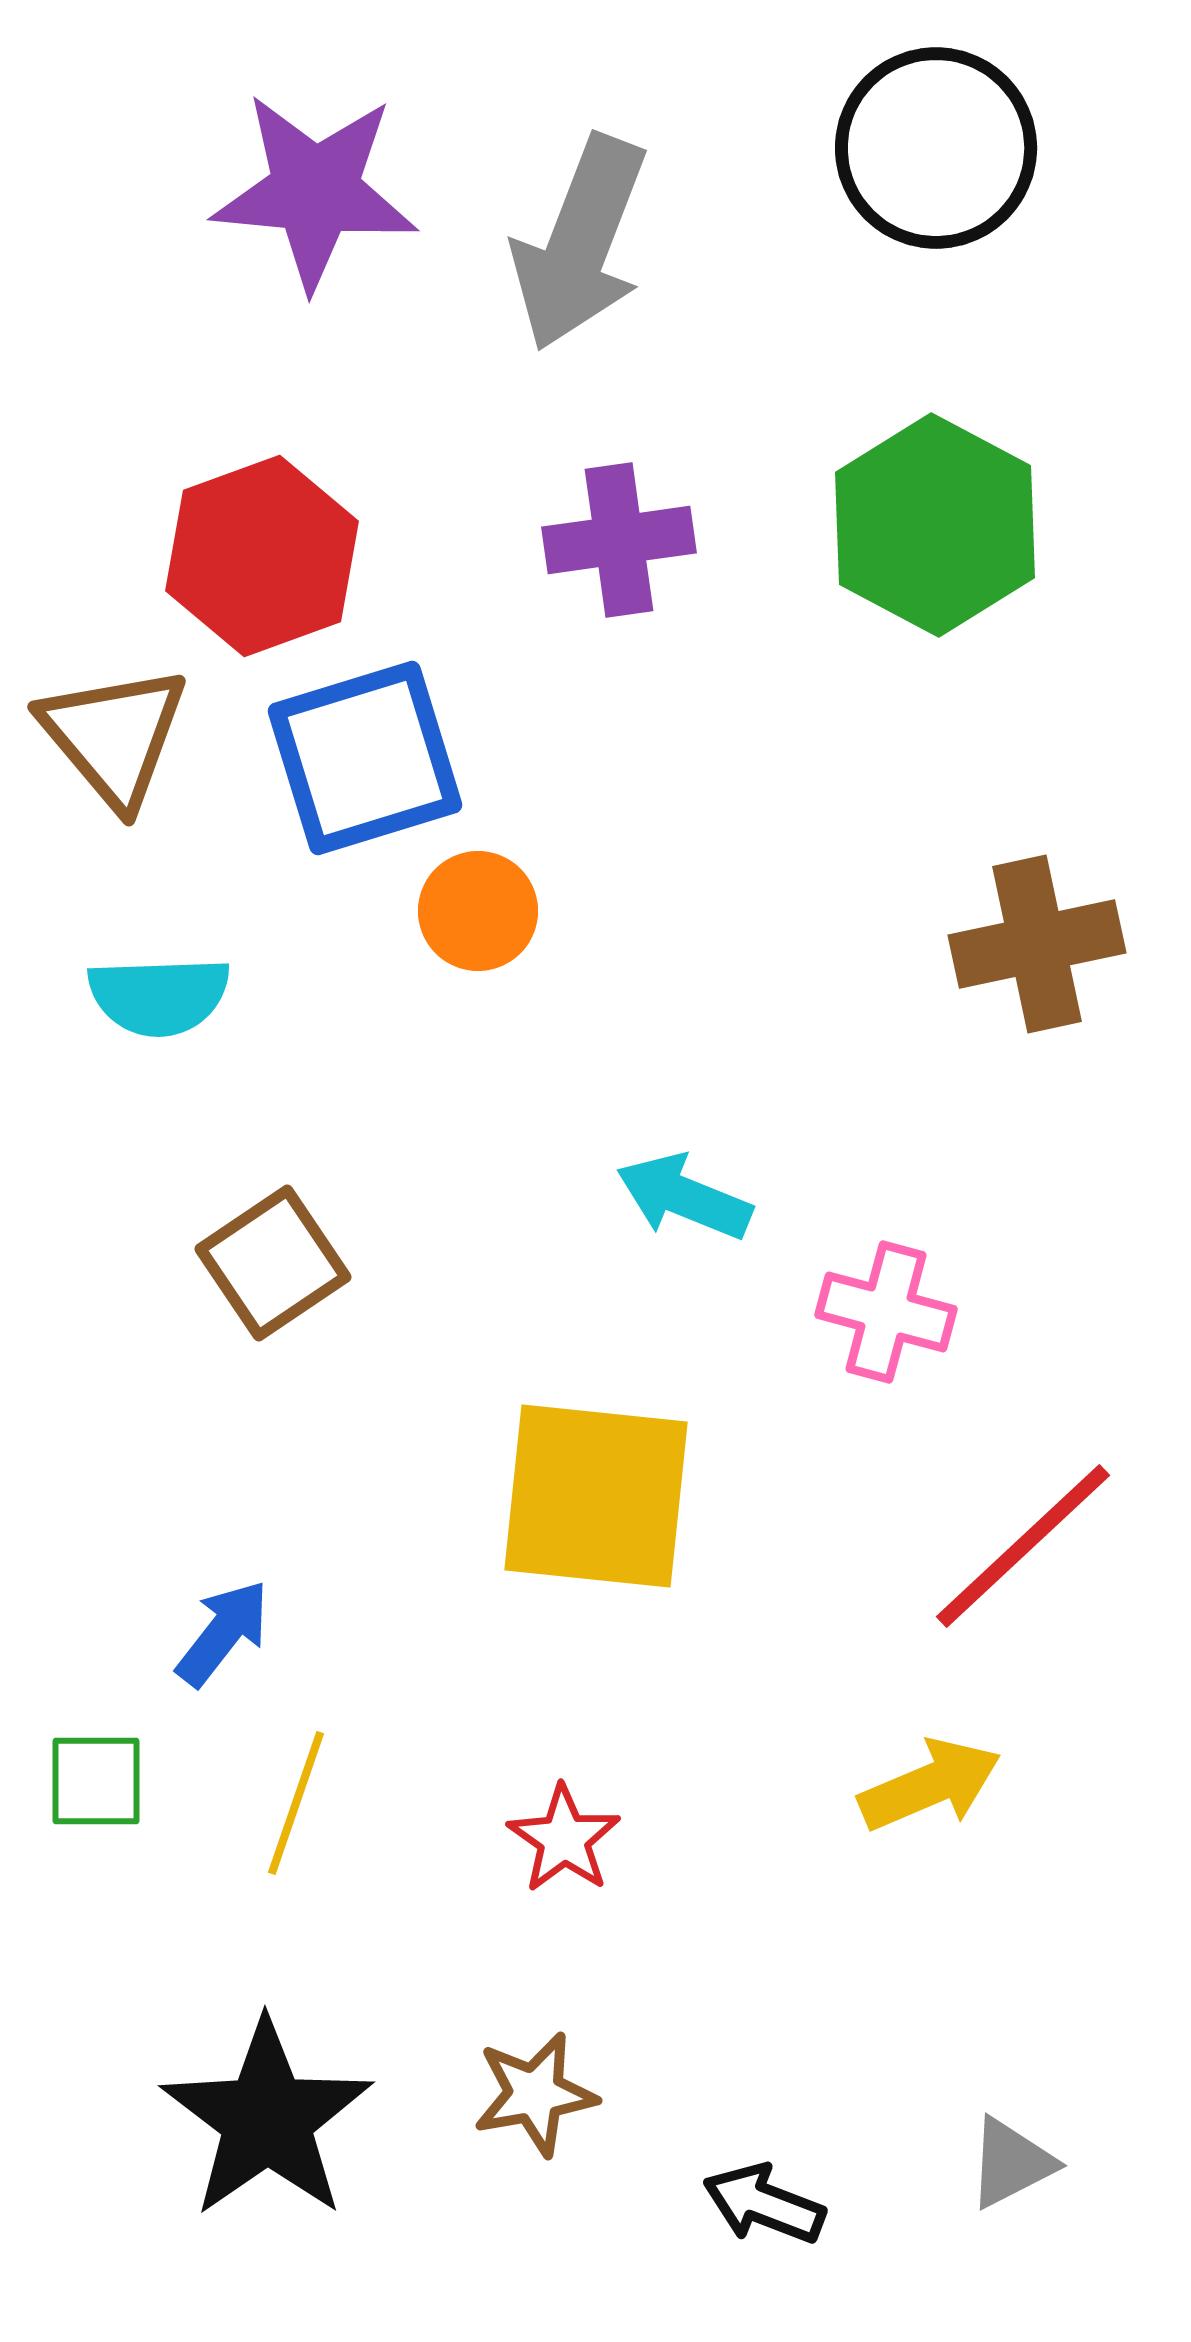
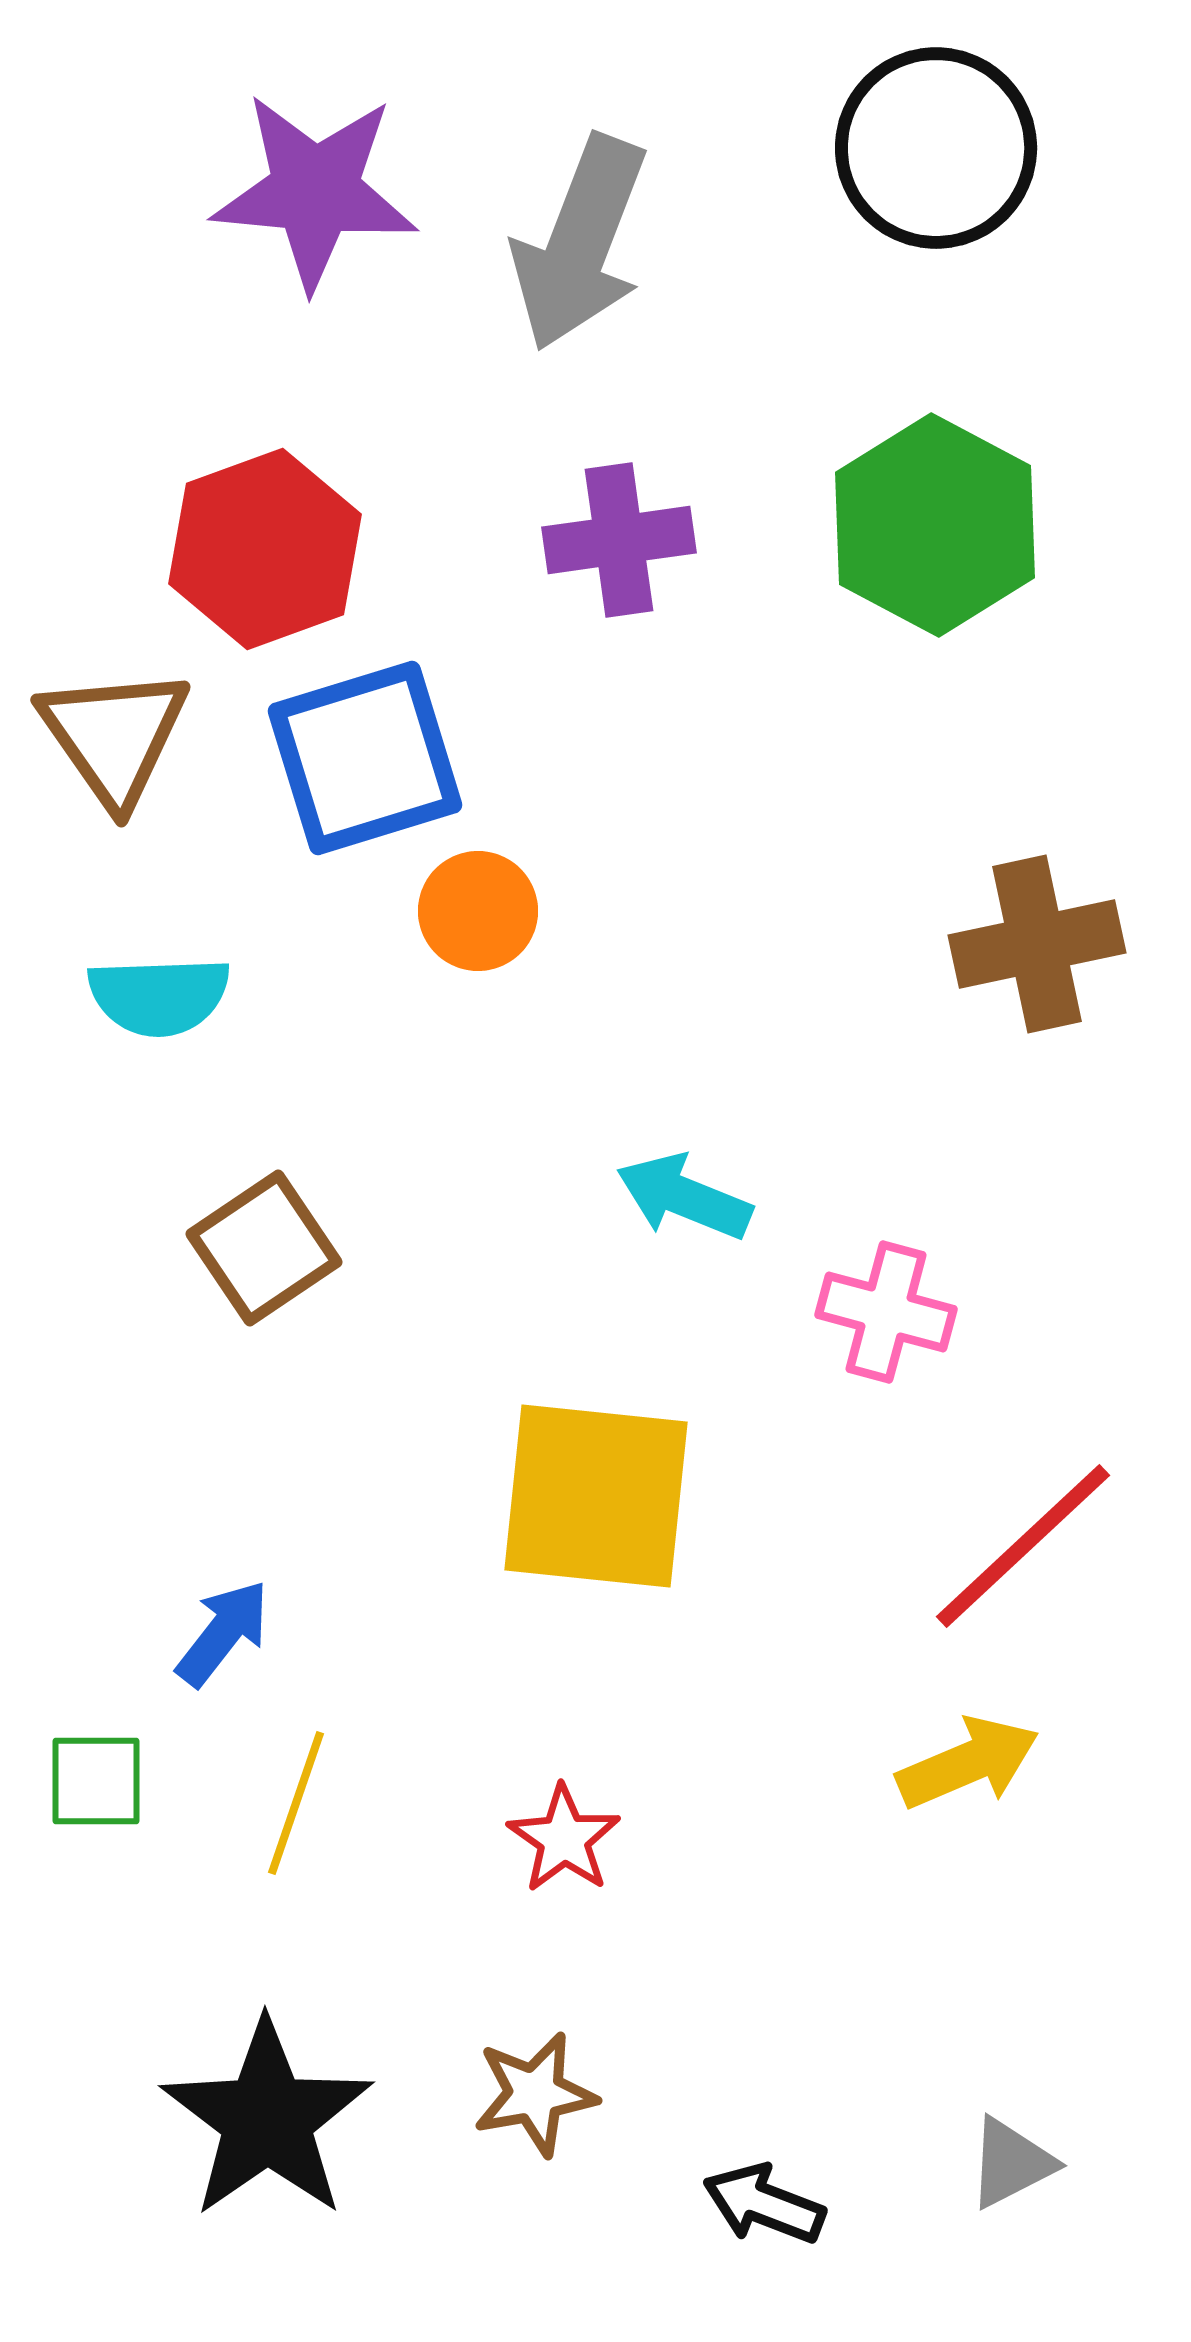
red hexagon: moved 3 px right, 7 px up
brown triangle: rotated 5 degrees clockwise
brown square: moved 9 px left, 15 px up
yellow arrow: moved 38 px right, 22 px up
